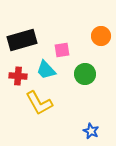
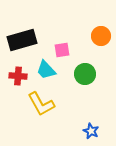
yellow L-shape: moved 2 px right, 1 px down
